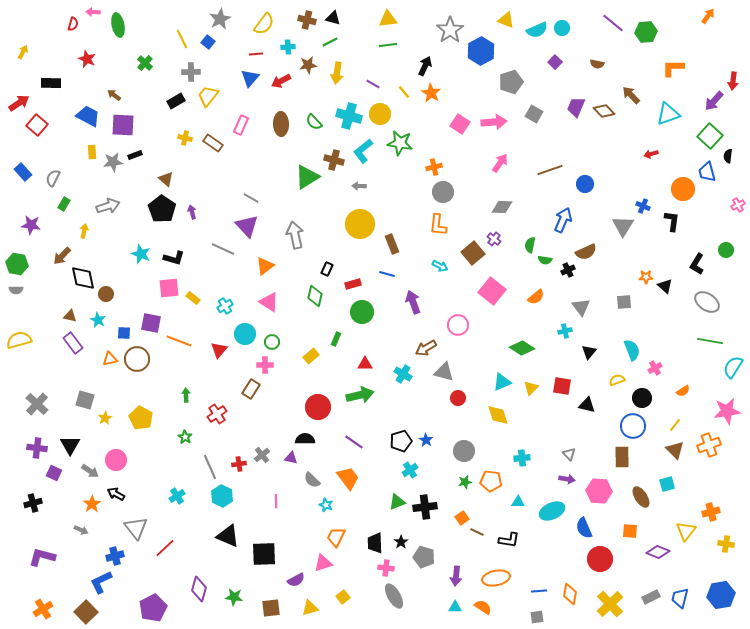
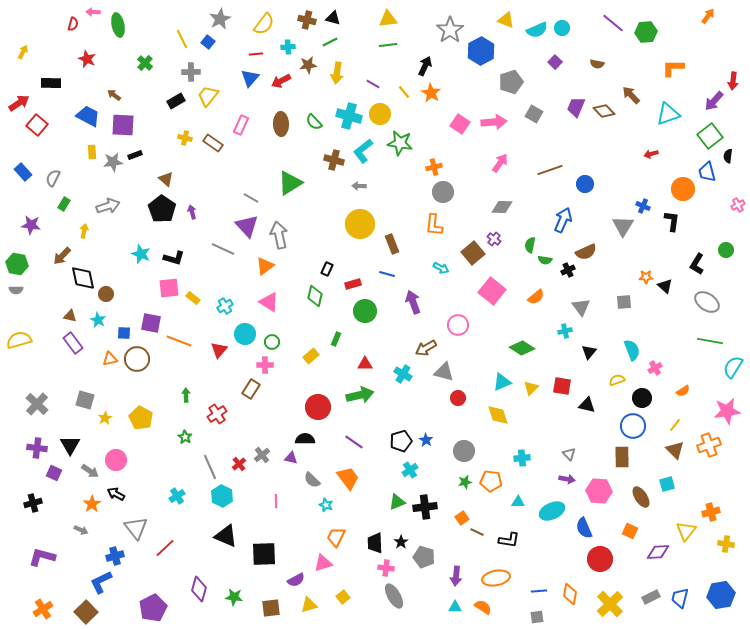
green square at (710, 136): rotated 10 degrees clockwise
green triangle at (307, 177): moved 17 px left, 6 px down
orange L-shape at (438, 225): moved 4 px left
gray arrow at (295, 235): moved 16 px left
cyan arrow at (440, 266): moved 1 px right, 2 px down
green circle at (362, 312): moved 3 px right, 1 px up
red cross at (239, 464): rotated 32 degrees counterclockwise
orange square at (630, 531): rotated 21 degrees clockwise
black triangle at (228, 536): moved 2 px left
purple diamond at (658, 552): rotated 25 degrees counterclockwise
yellow triangle at (310, 608): moved 1 px left, 3 px up
